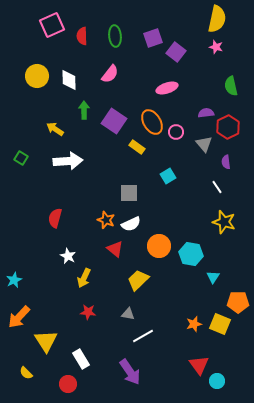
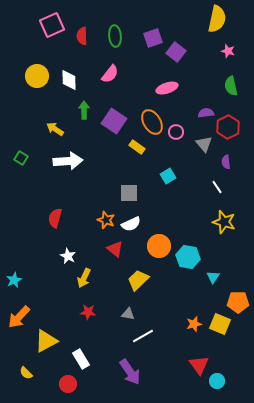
pink star at (216, 47): moved 12 px right, 4 px down
cyan hexagon at (191, 254): moved 3 px left, 3 px down
yellow triangle at (46, 341): rotated 35 degrees clockwise
